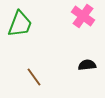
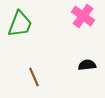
brown line: rotated 12 degrees clockwise
